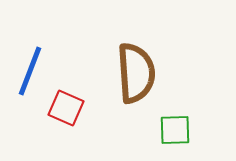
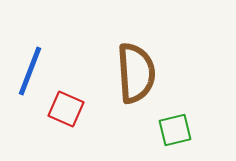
red square: moved 1 px down
green square: rotated 12 degrees counterclockwise
